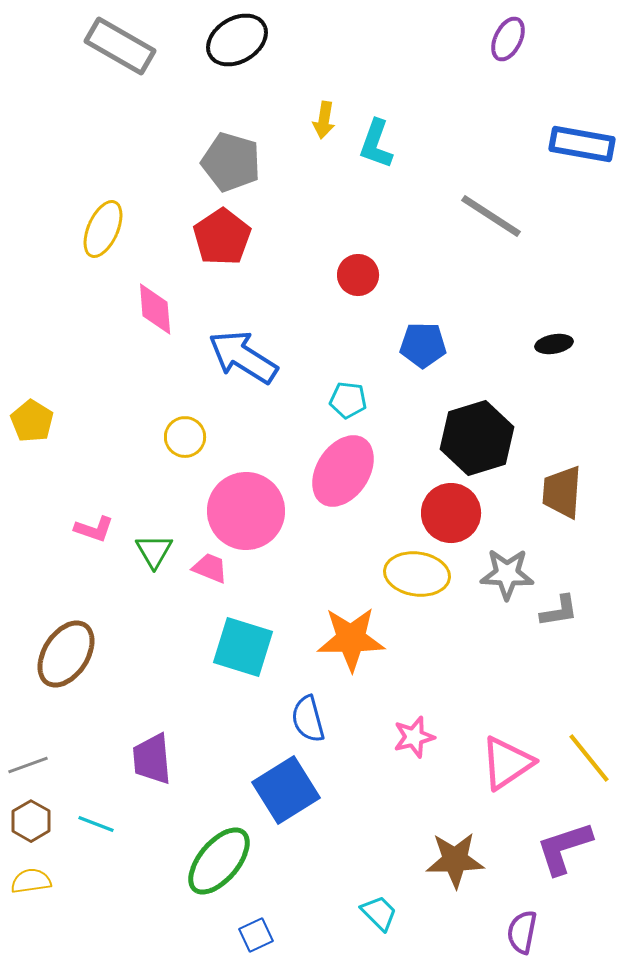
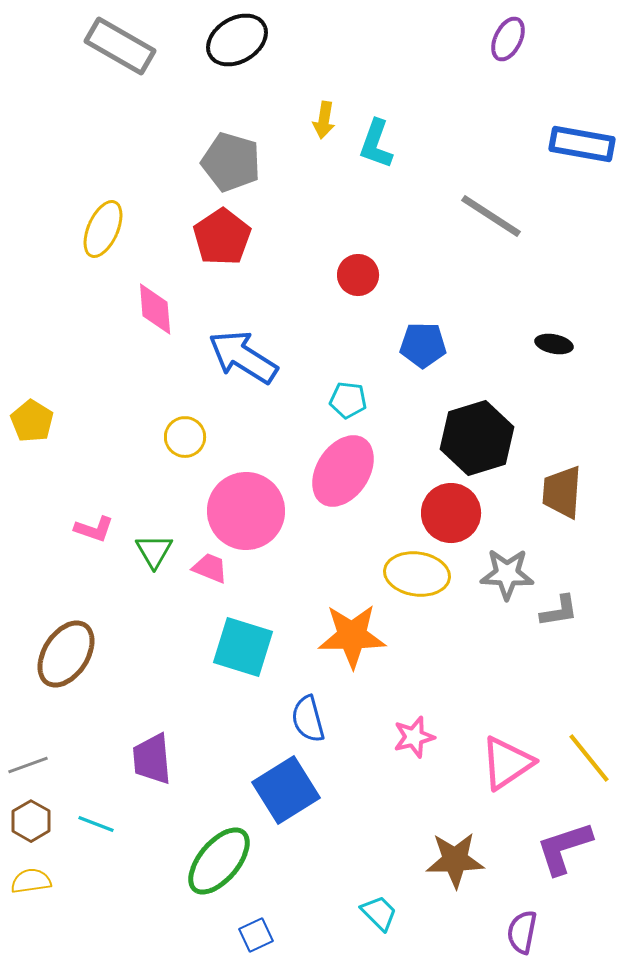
black ellipse at (554, 344): rotated 21 degrees clockwise
orange star at (351, 639): moved 1 px right, 3 px up
